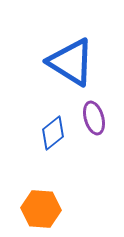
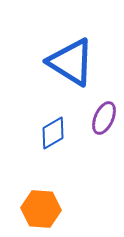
purple ellipse: moved 10 px right; rotated 40 degrees clockwise
blue diamond: rotated 8 degrees clockwise
